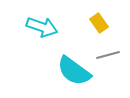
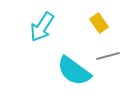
cyan arrow: rotated 104 degrees clockwise
gray line: moved 1 px down
